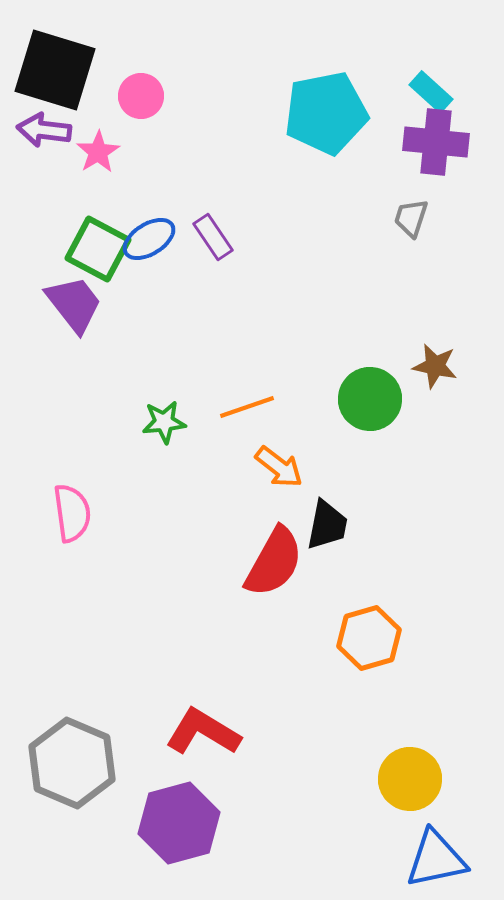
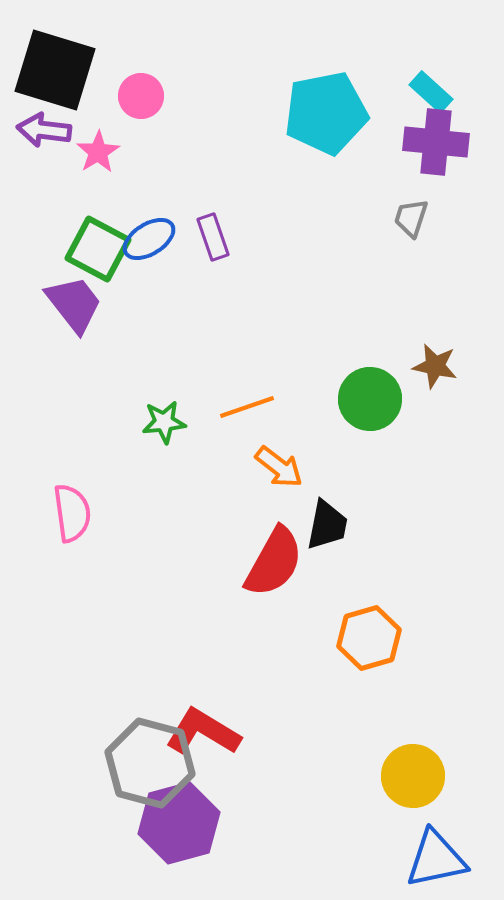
purple rectangle: rotated 15 degrees clockwise
gray hexagon: moved 78 px right; rotated 8 degrees counterclockwise
yellow circle: moved 3 px right, 3 px up
